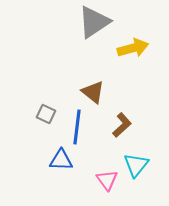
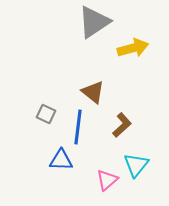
blue line: moved 1 px right
pink triangle: rotated 25 degrees clockwise
